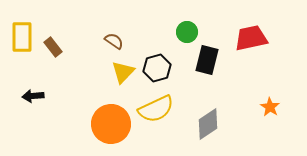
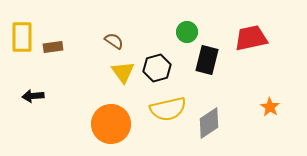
brown rectangle: rotated 60 degrees counterclockwise
yellow triangle: rotated 20 degrees counterclockwise
yellow semicircle: moved 12 px right; rotated 12 degrees clockwise
gray diamond: moved 1 px right, 1 px up
